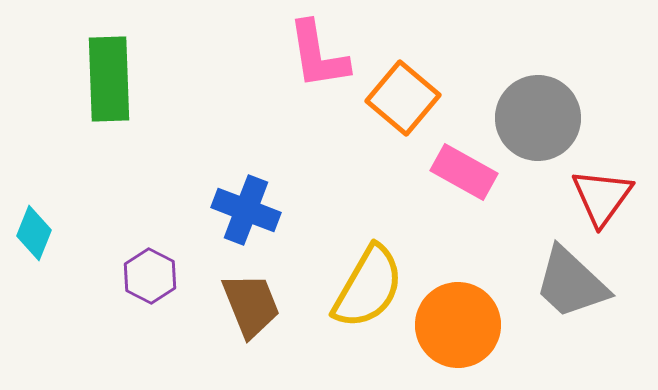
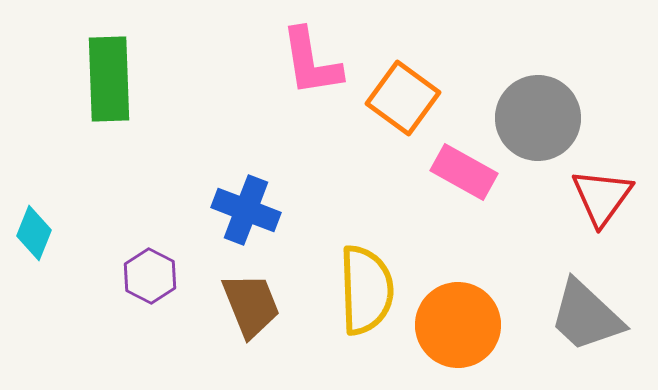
pink L-shape: moved 7 px left, 7 px down
orange square: rotated 4 degrees counterclockwise
gray trapezoid: moved 15 px right, 33 px down
yellow semicircle: moved 2 px left, 3 px down; rotated 32 degrees counterclockwise
